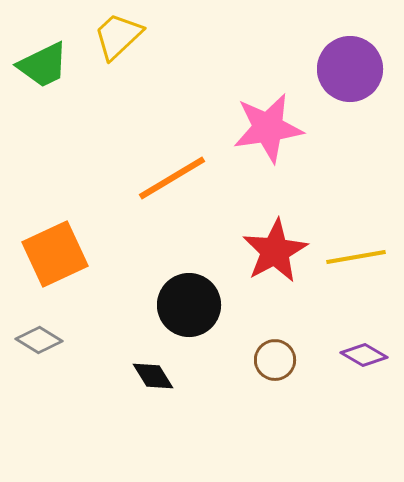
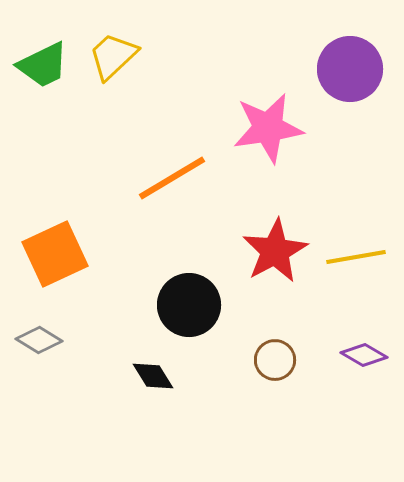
yellow trapezoid: moved 5 px left, 20 px down
